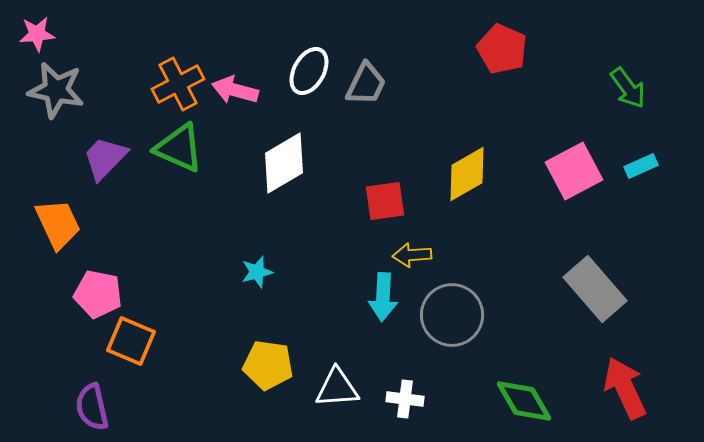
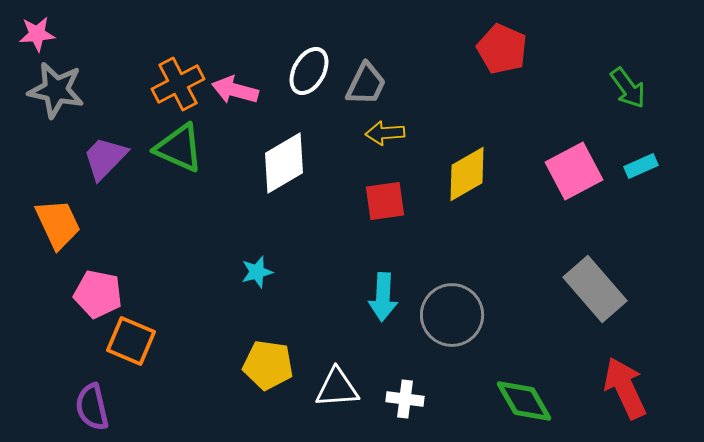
yellow arrow: moved 27 px left, 122 px up
